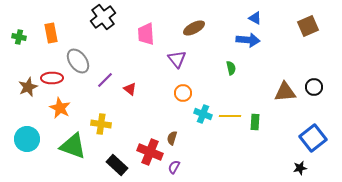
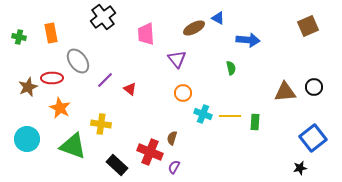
blue triangle: moved 37 px left
